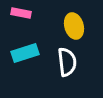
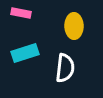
yellow ellipse: rotated 15 degrees clockwise
white semicircle: moved 2 px left, 6 px down; rotated 12 degrees clockwise
